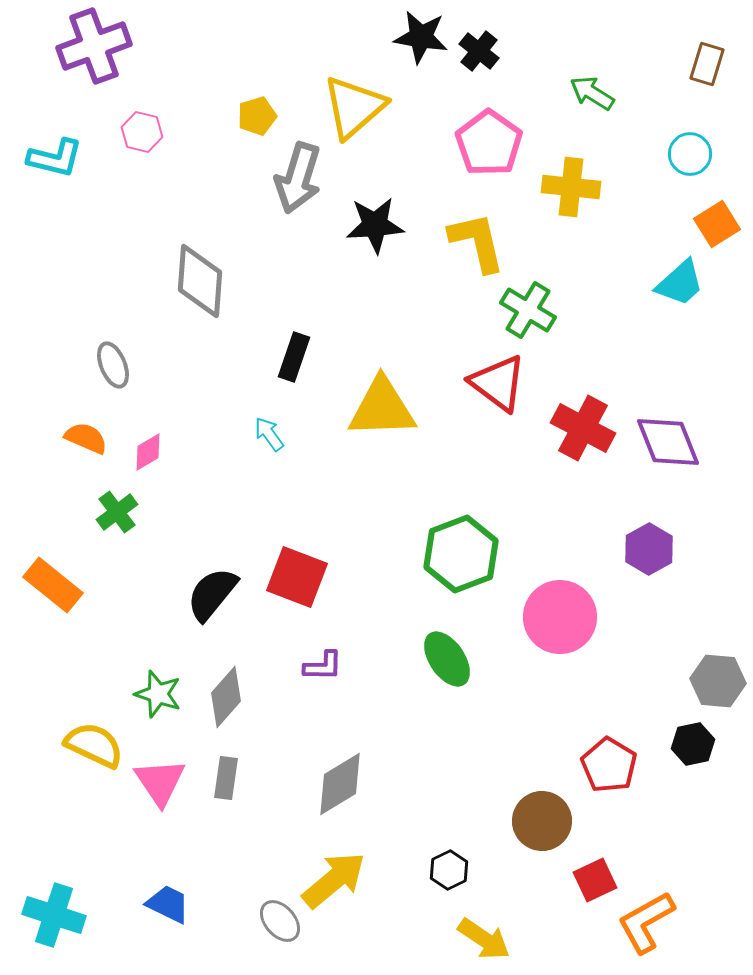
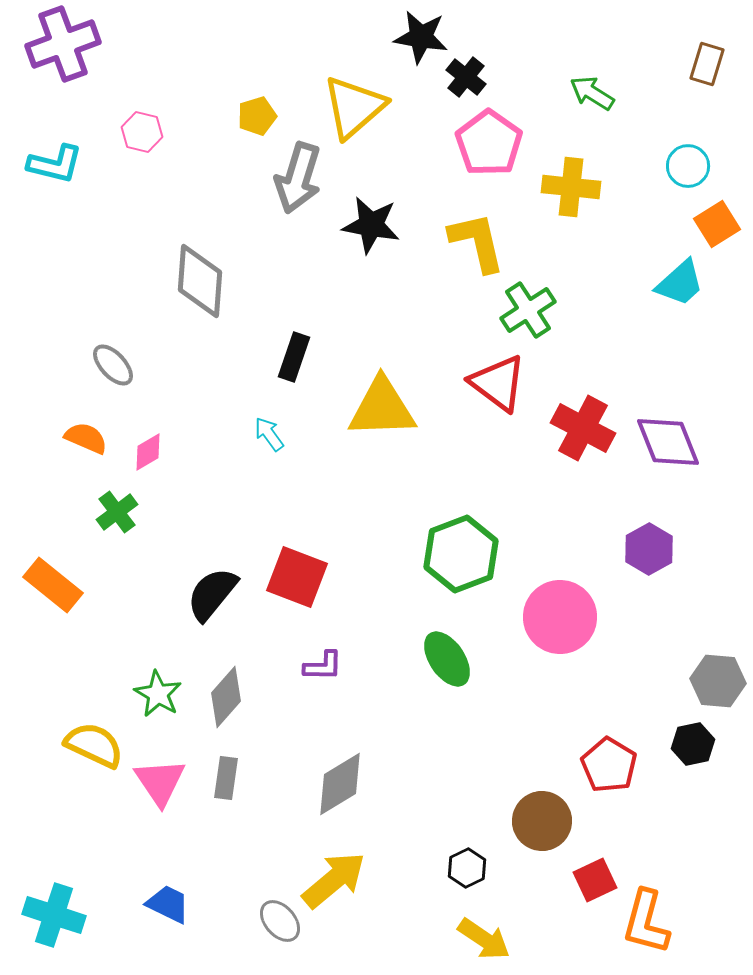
purple cross at (94, 46): moved 31 px left, 2 px up
black cross at (479, 51): moved 13 px left, 26 px down
cyan circle at (690, 154): moved 2 px left, 12 px down
cyan L-shape at (55, 158): moved 6 px down
black star at (375, 225): moved 4 px left; rotated 14 degrees clockwise
green cross at (528, 310): rotated 26 degrees clockwise
gray ellipse at (113, 365): rotated 21 degrees counterclockwise
green star at (158, 694): rotated 12 degrees clockwise
black hexagon at (449, 870): moved 18 px right, 2 px up
orange L-shape at (646, 922): rotated 46 degrees counterclockwise
